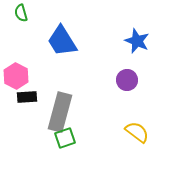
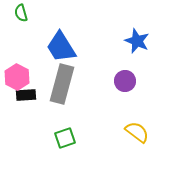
blue trapezoid: moved 1 px left, 6 px down
pink hexagon: moved 1 px right, 1 px down
purple circle: moved 2 px left, 1 px down
black rectangle: moved 1 px left, 2 px up
gray rectangle: moved 2 px right, 28 px up
